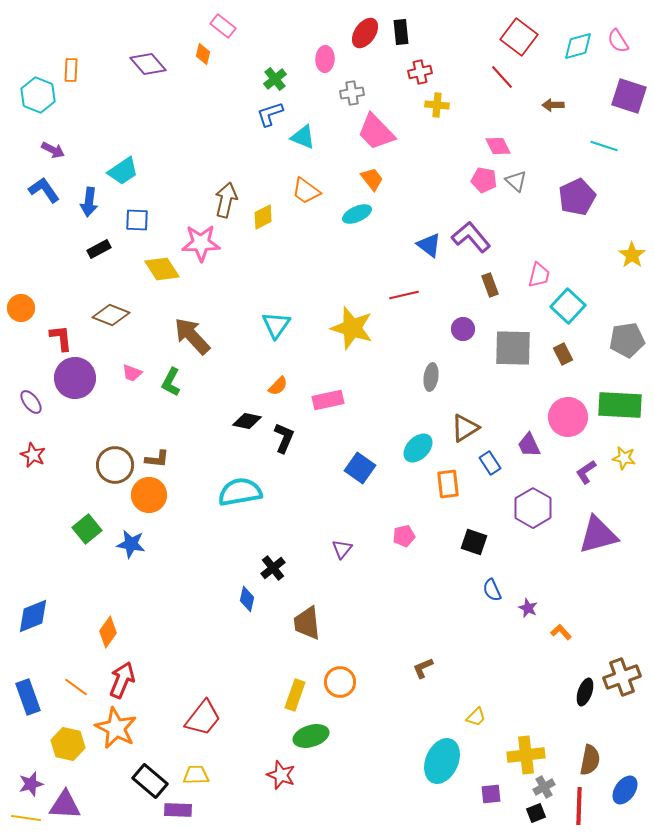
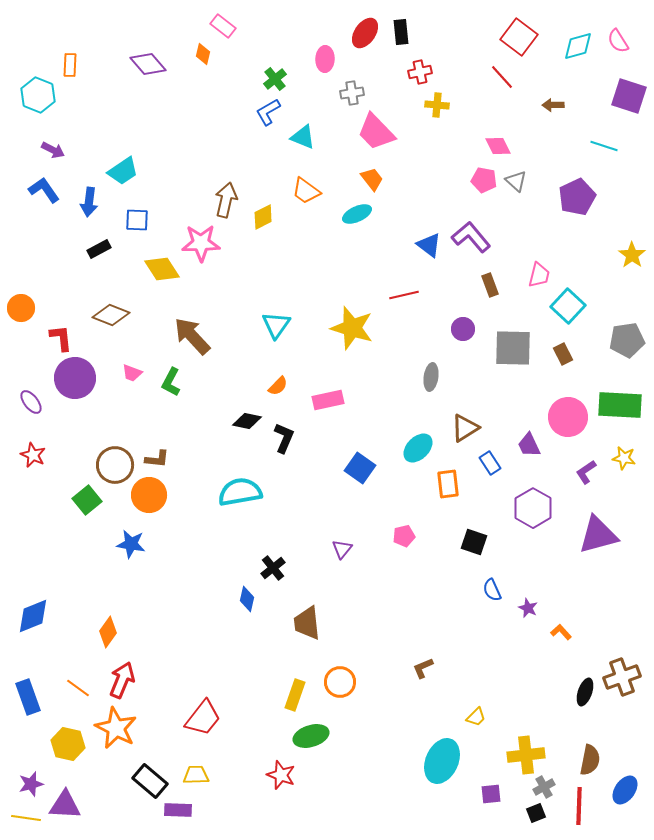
orange rectangle at (71, 70): moved 1 px left, 5 px up
blue L-shape at (270, 114): moved 2 px left, 2 px up; rotated 12 degrees counterclockwise
green square at (87, 529): moved 29 px up
orange line at (76, 687): moved 2 px right, 1 px down
